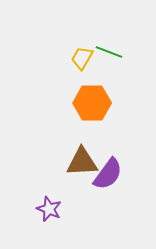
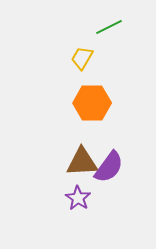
green line: moved 25 px up; rotated 48 degrees counterclockwise
purple semicircle: moved 1 px right, 7 px up
purple star: moved 29 px right, 11 px up; rotated 10 degrees clockwise
